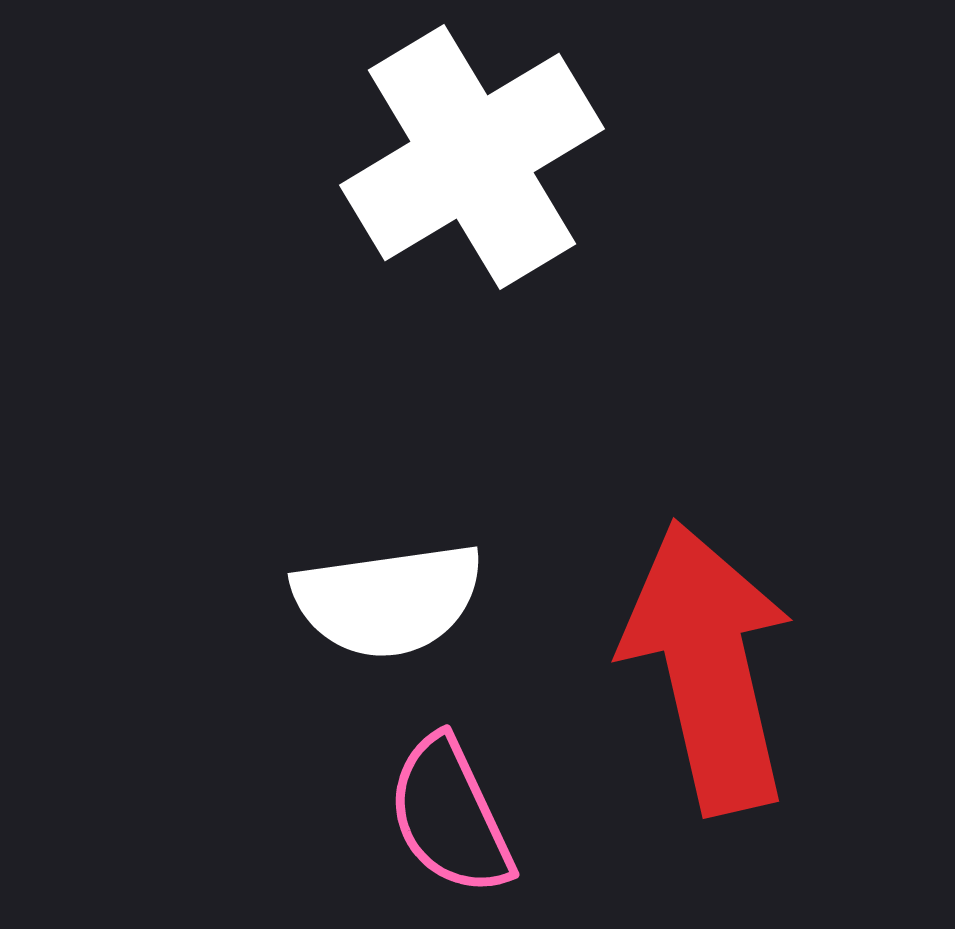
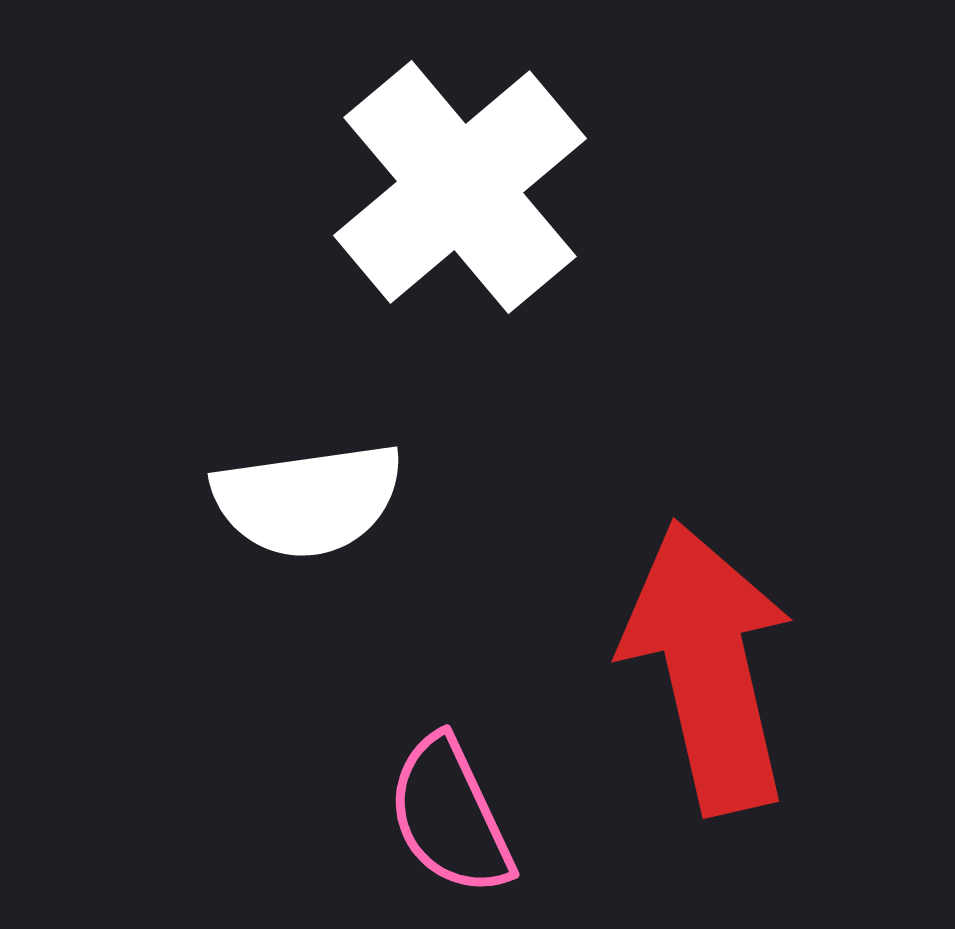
white cross: moved 12 px left, 30 px down; rotated 9 degrees counterclockwise
white semicircle: moved 80 px left, 100 px up
